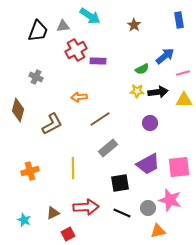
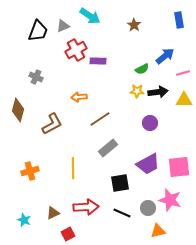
gray triangle: rotated 16 degrees counterclockwise
